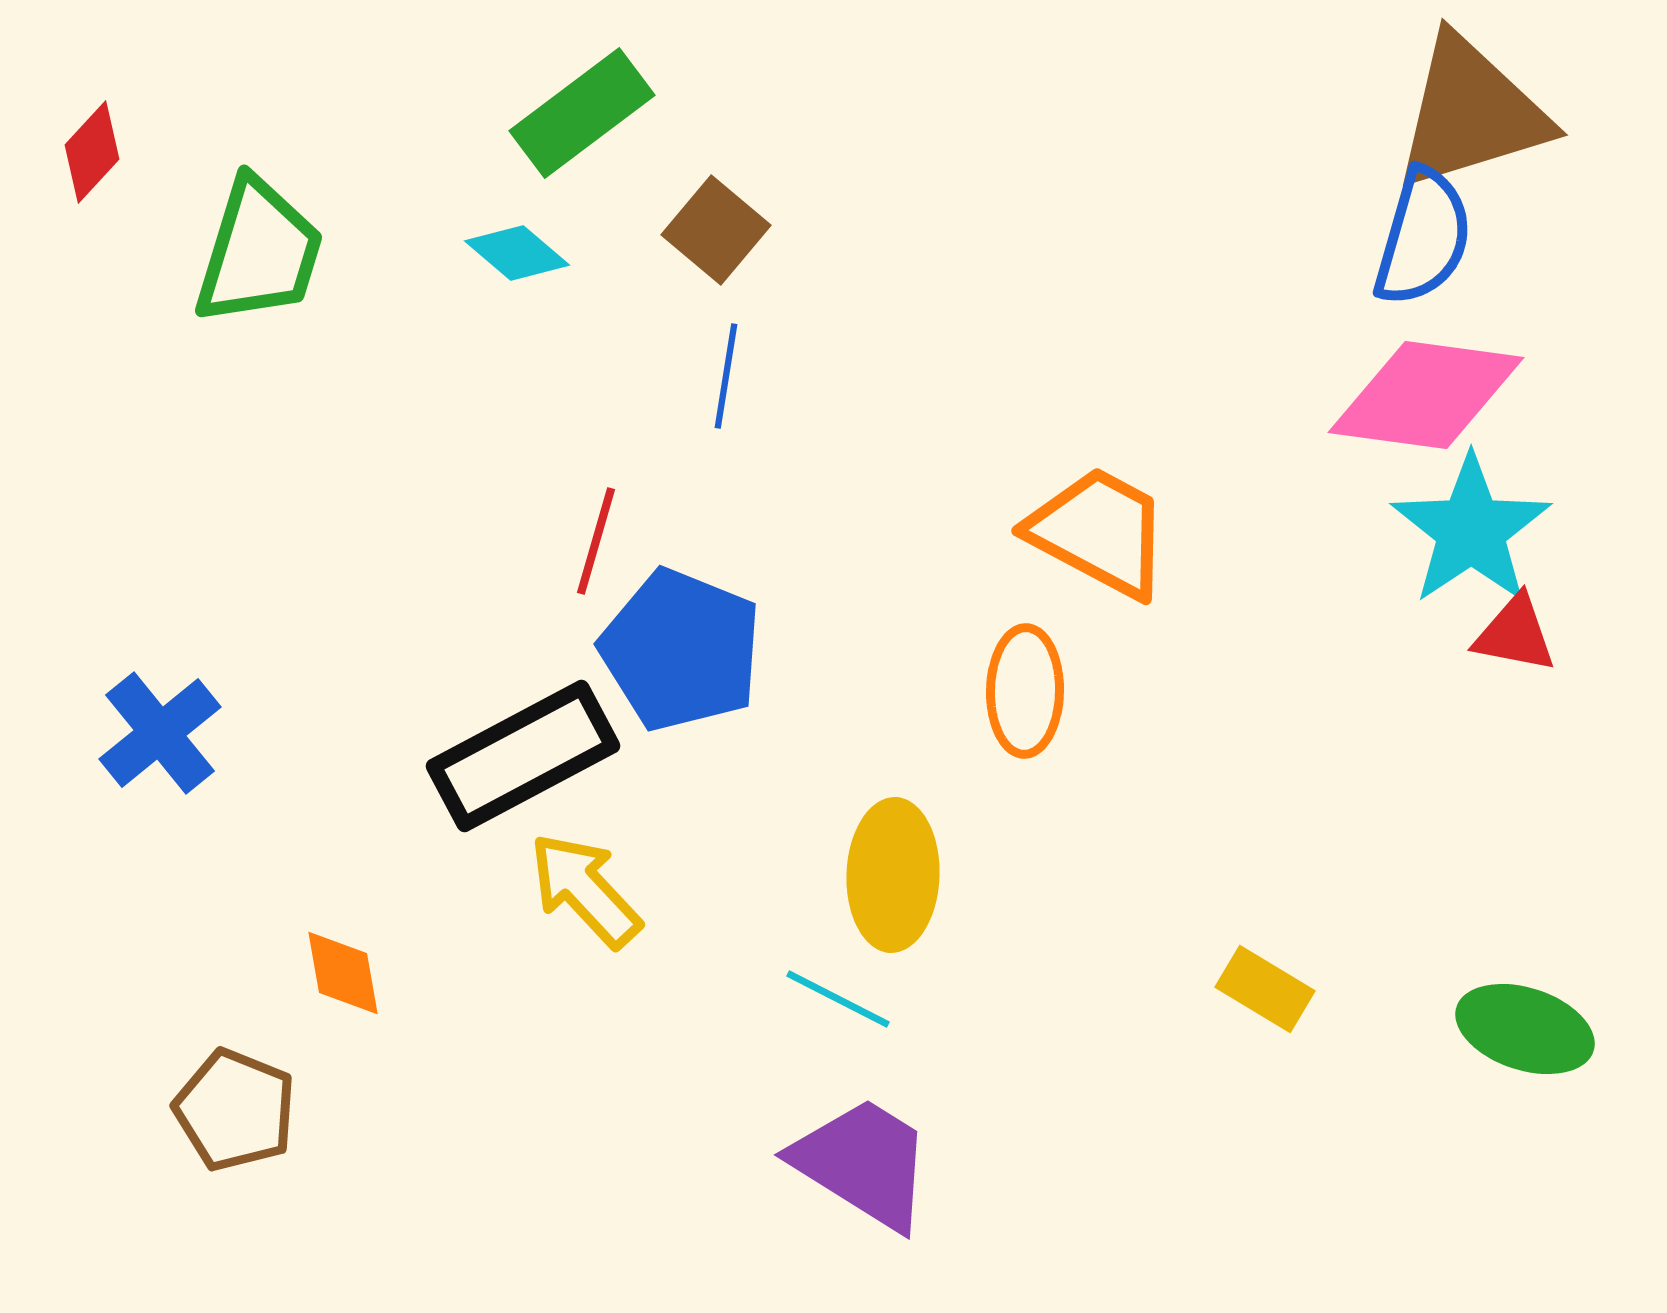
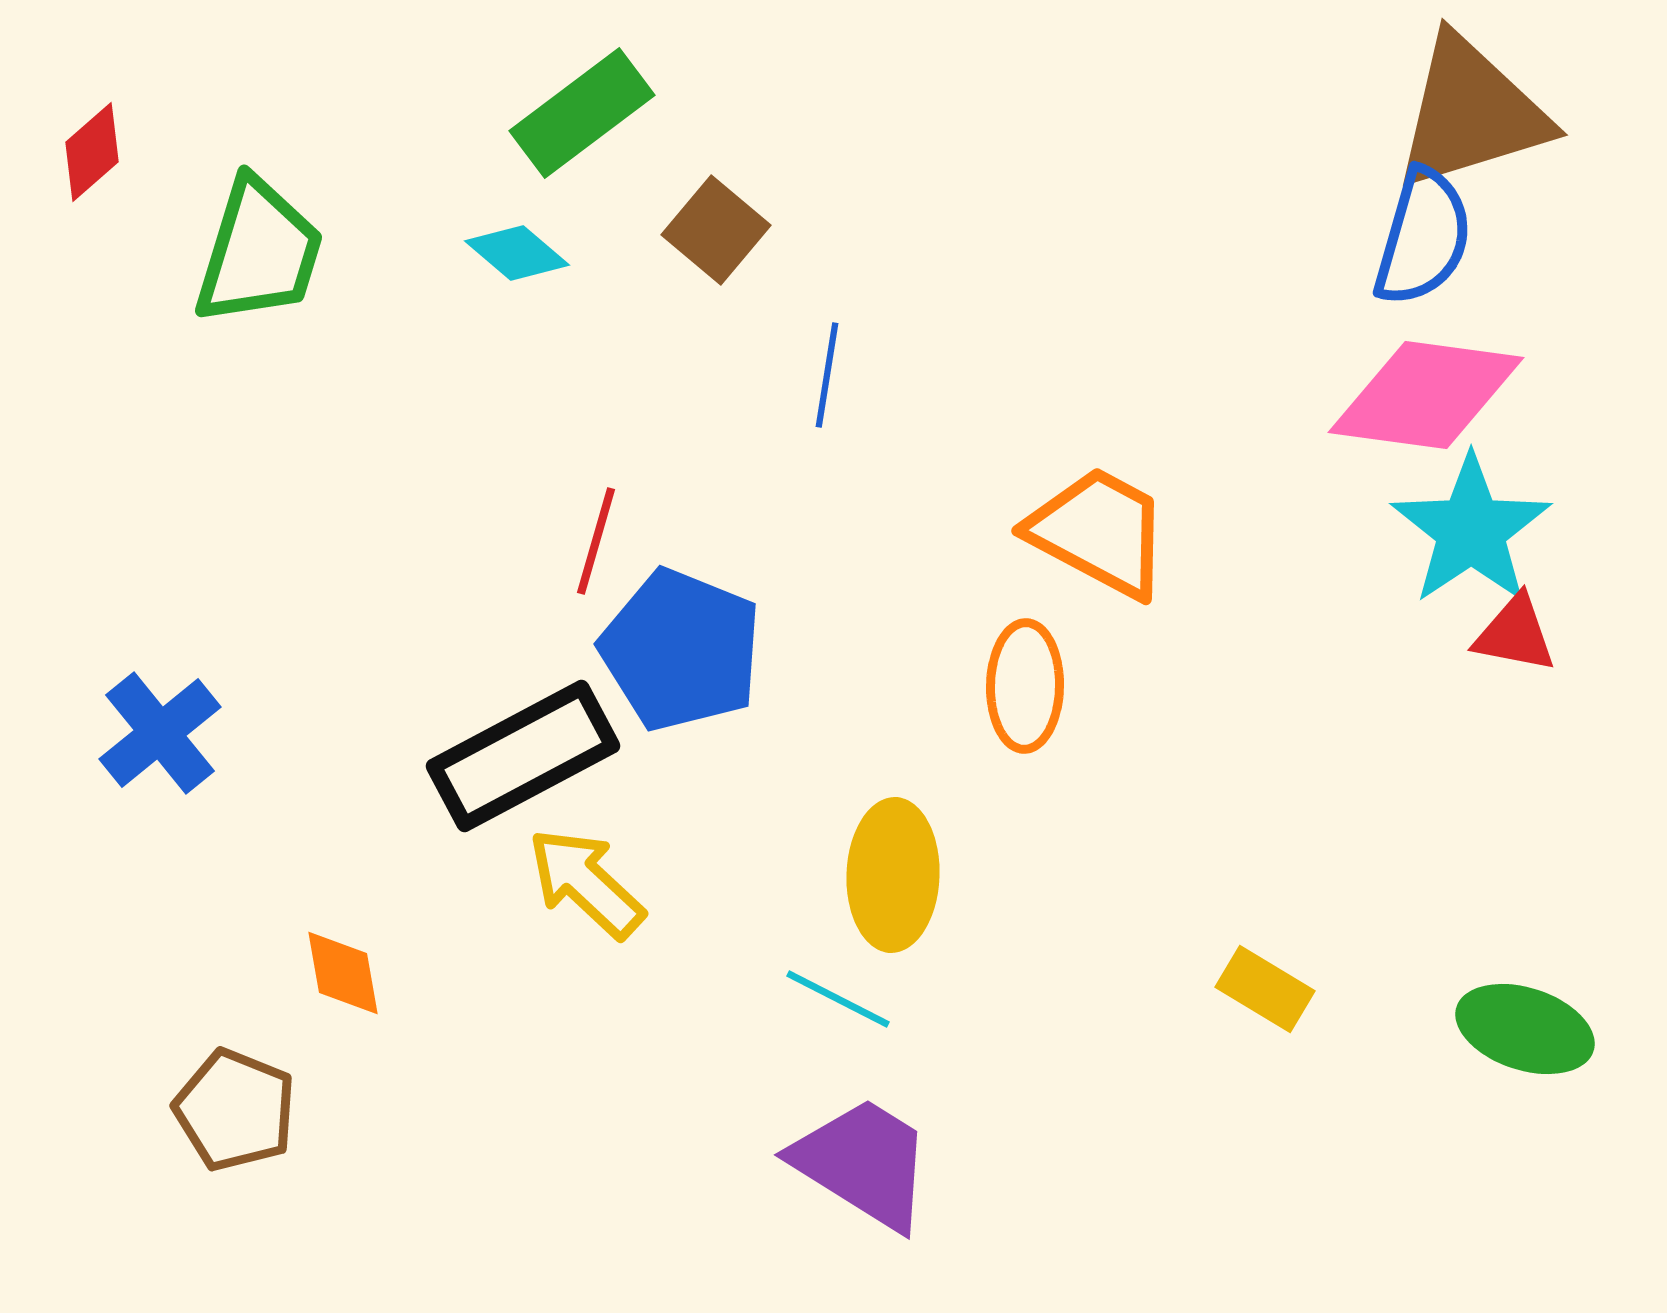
red diamond: rotated 6 degrees clockwise
blue line: moved 101 px right, 1 px up
orange ellipse: moved 5 px up
yellow arrow: moved 1 px right, 7 px up; rotated 4 degrees counterclockwise
